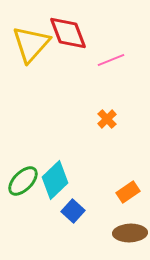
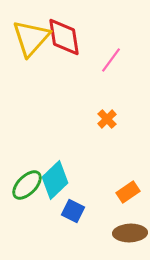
red diamond: moved 4 px left, 4 px down; rotated 12 degrees clockwise
yellow triangle: moved 6 px up
pink line: rotated 32 degrees counterclockwise
green ellipse: moved 4 px right, 4 px down
blue square: rotated 15 degrees counterclockwise
